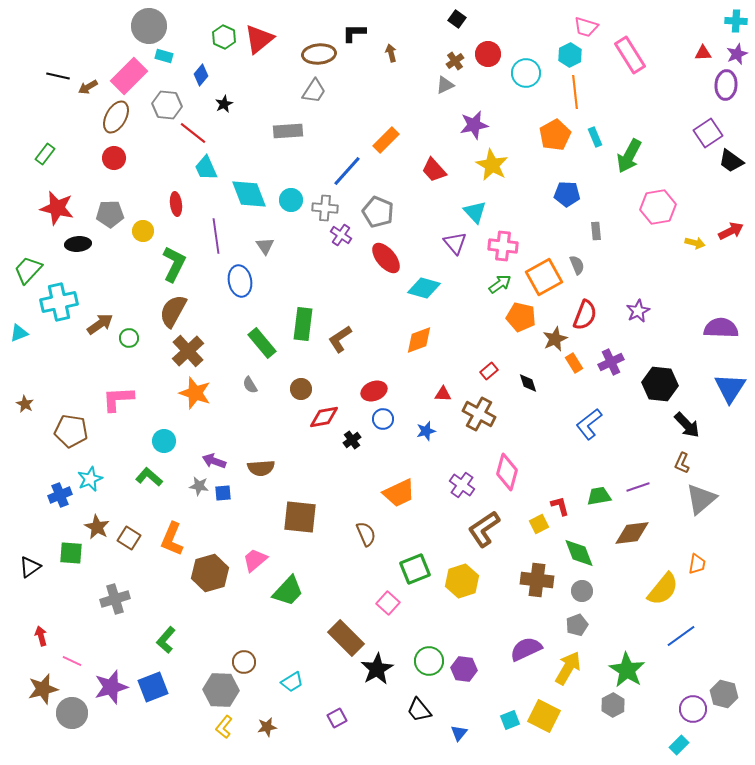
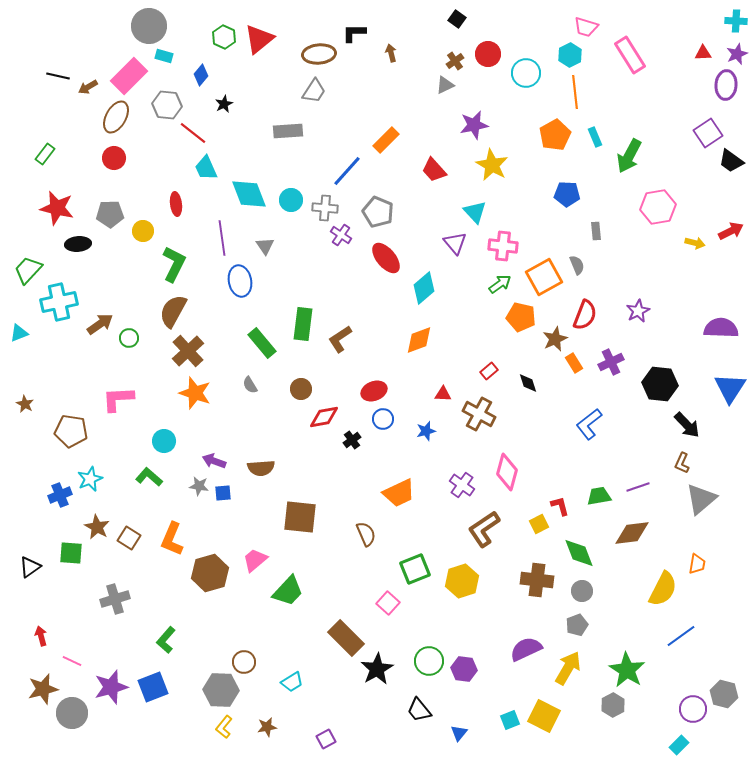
purple line at (216, 236): moved 6 px right, 2 px down
cyan diamond at (424, 288): rotated 56 degrees counterclockwise
yellow semicircle at (663, 589): rotated 12 degrees counterclockwise
purple square at (337, 718): moved 11 px left, 21 px down
